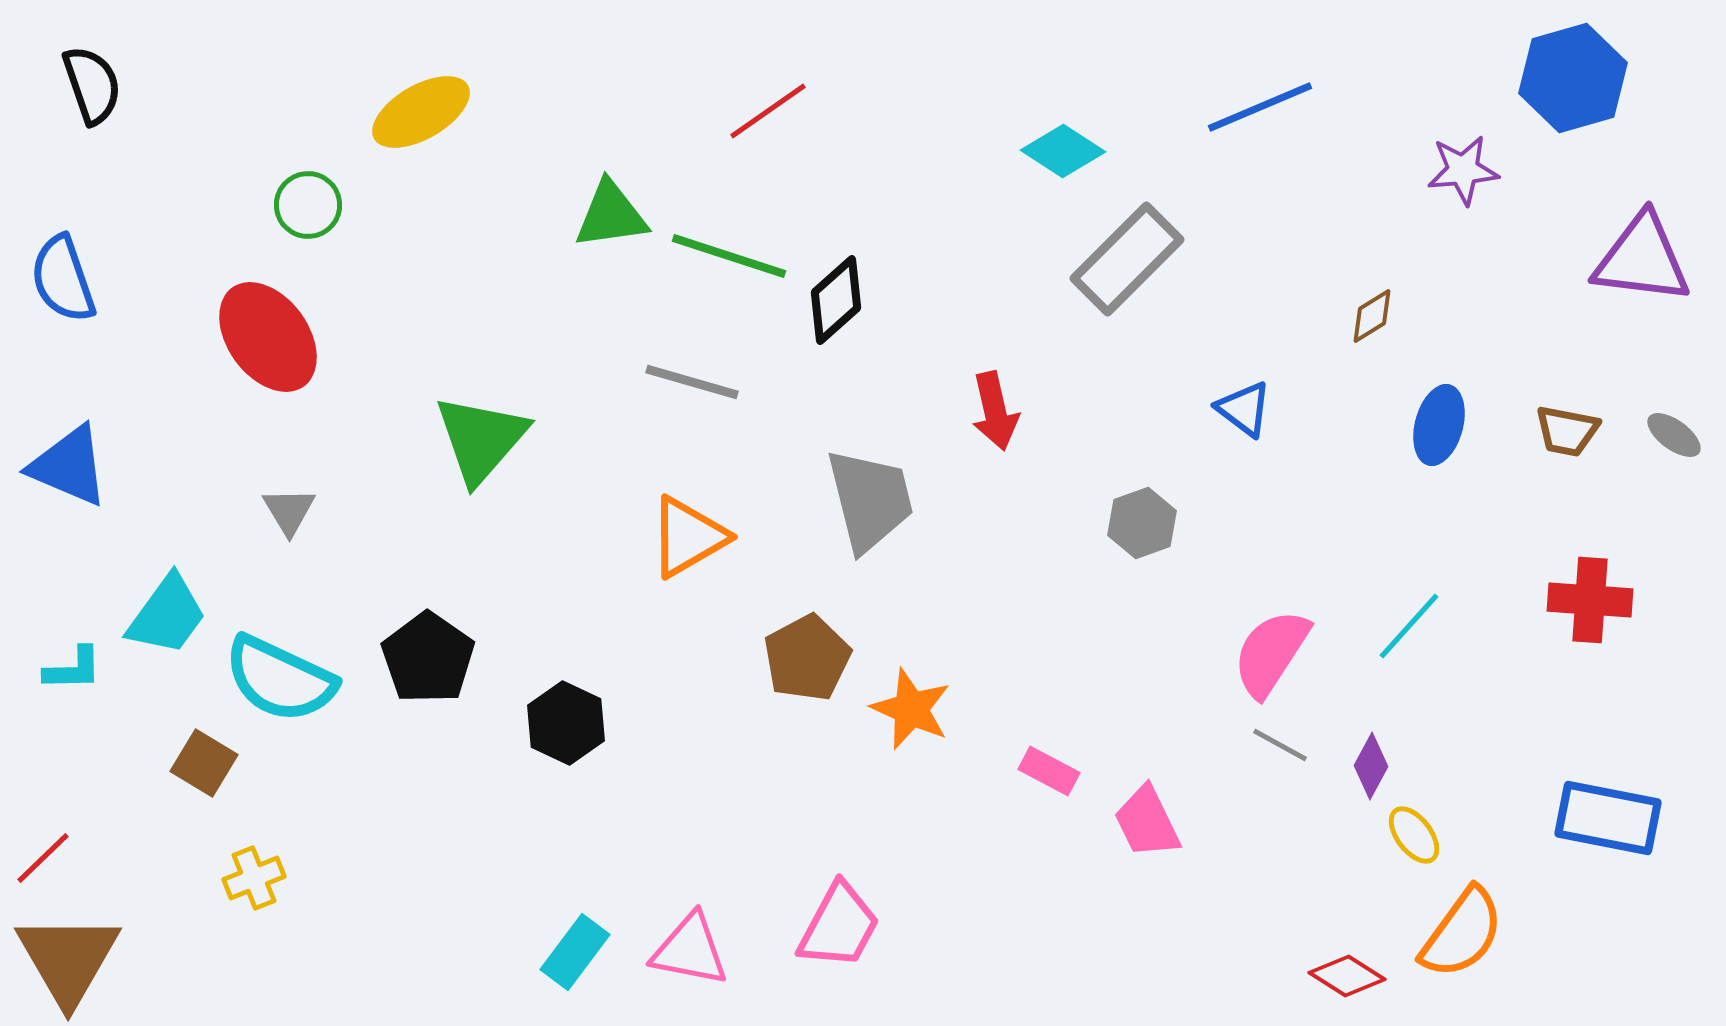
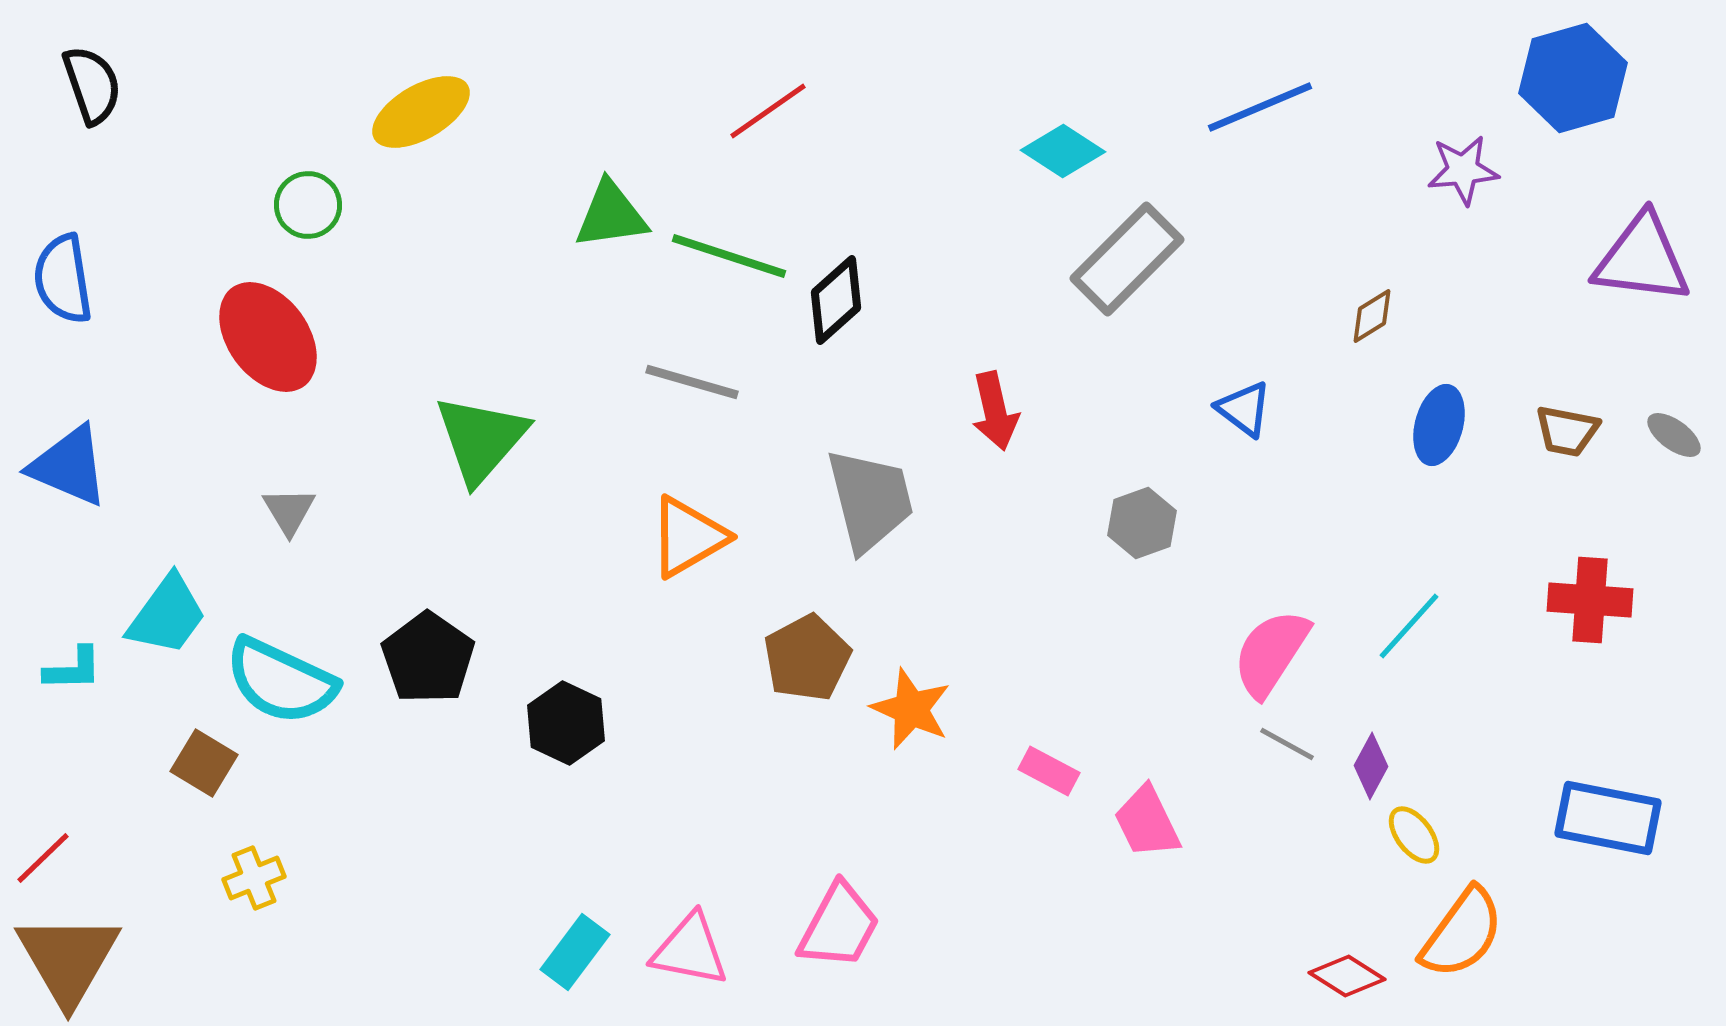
blue semicircle at (63, 279): rotated 10 degrees clockwise
cyan semicircle at (280, 679): moved 1 px right, 2 px down
gray line at (1280, 745): moved 7 px right, 1 px up
